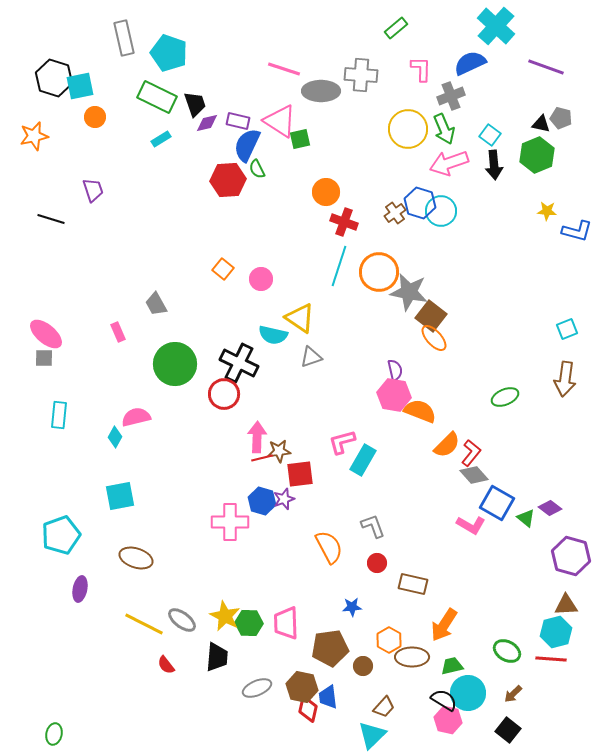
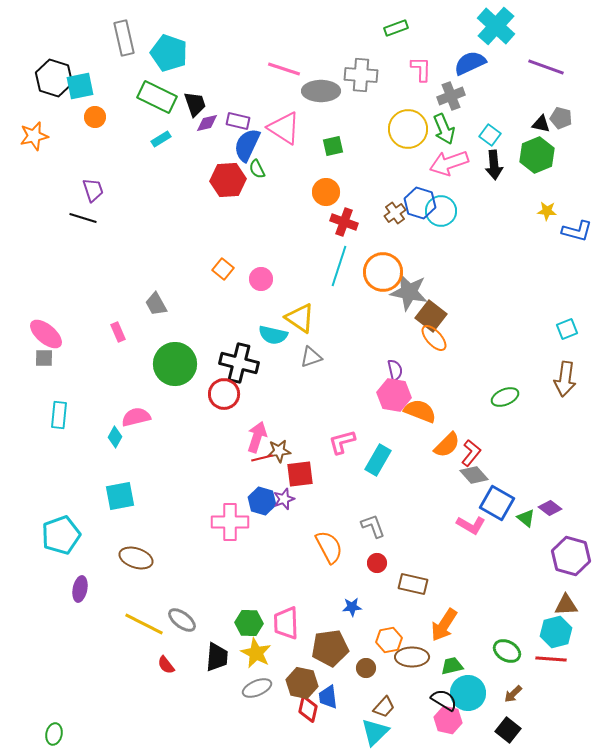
green rectangle at (396, 28): rotated 20 degrees clockwise
pink triangle at (280, 121): moved 4 px right, 7 px down
green square at (300, 139): moved 33 px right, 7 px down
black line at (51, 219): moved 32 px right, 1 px up
orange circle at (379, 272): moved 4 px right
black cross at (239, 363): rotated 12 degrees counterclockwise
pink arrow at (257, 437): rotated 16 degrees clockwise
cyan rectangle at (363, 460): moved 15 px right
yellow star at (225, 616): moved 31 px right, 37 px down
orange hexagon at (389, 640): rotated 20 degrees clockwise
brown circle at (363, 666): moved 3 px right, 2 px down
brown hexagon at (302, 687): moved 4 px up
cyan triangle at (372, 735): moved 3 px right, 3 px up
